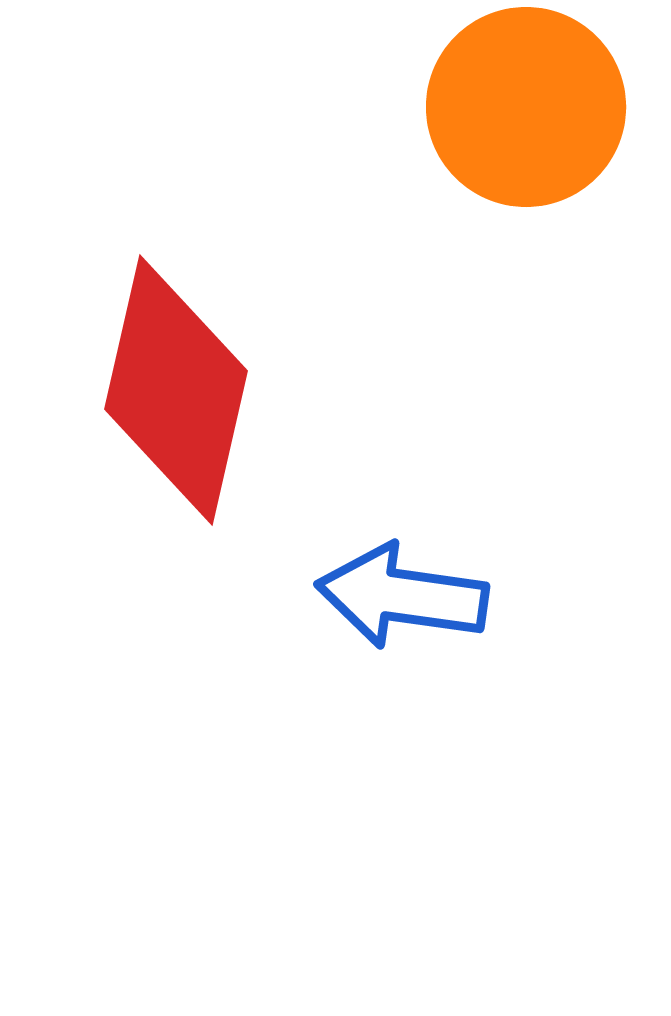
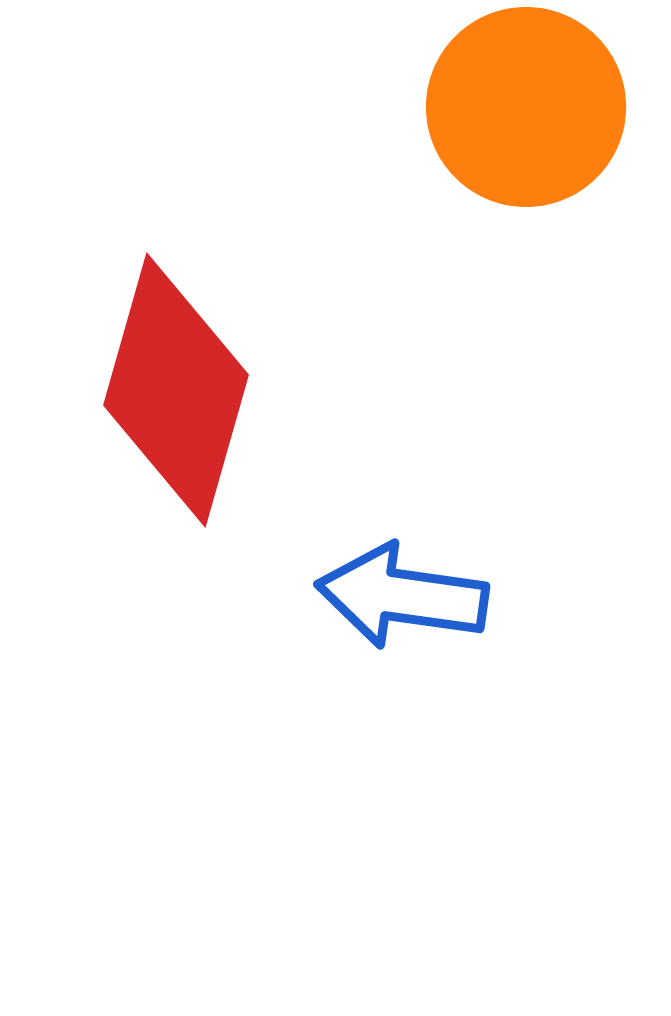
red diamond: rotated 3 degrees clockwise
